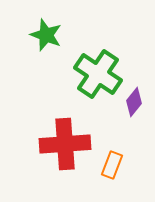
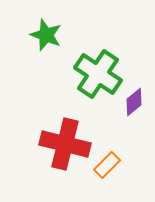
purple diamond: rotated 12 degrees clockwise
red cross: rotated 18 degrees clockwise
orange rectangle: moved 5 px left; rotated 24 degrees clockwise
